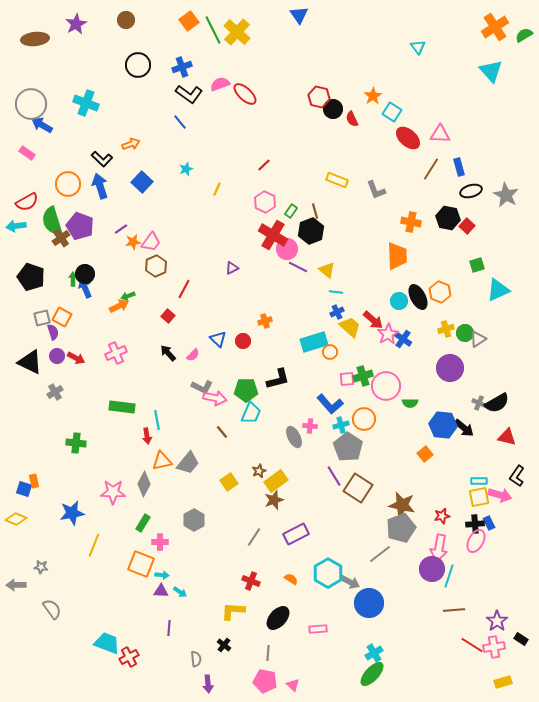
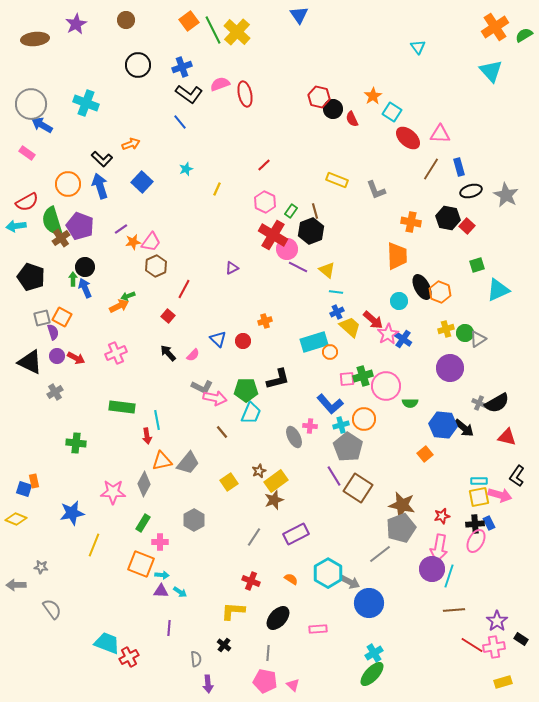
red ellipse at (245, 94): rotated 35 degrees clockwise
black circle at (85, 274): moved 7 px up
black ellipse at (418, 297): moved 4 px right, 10 px up
